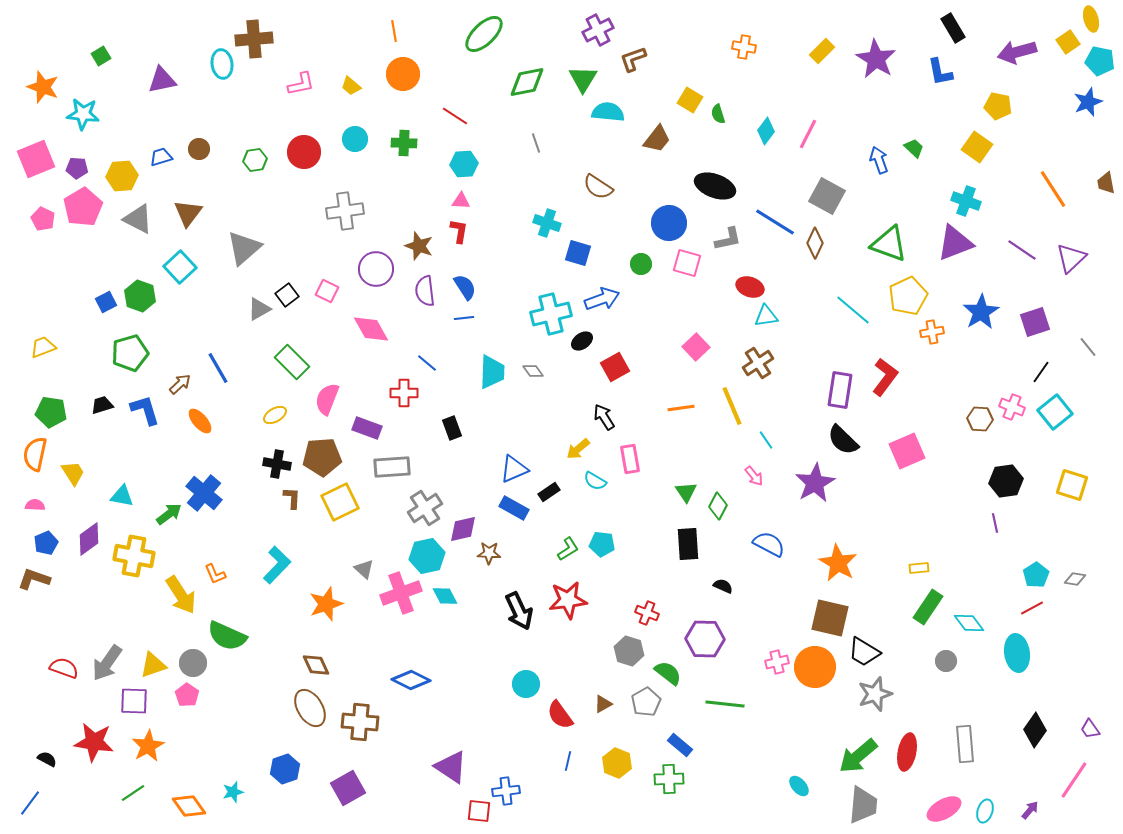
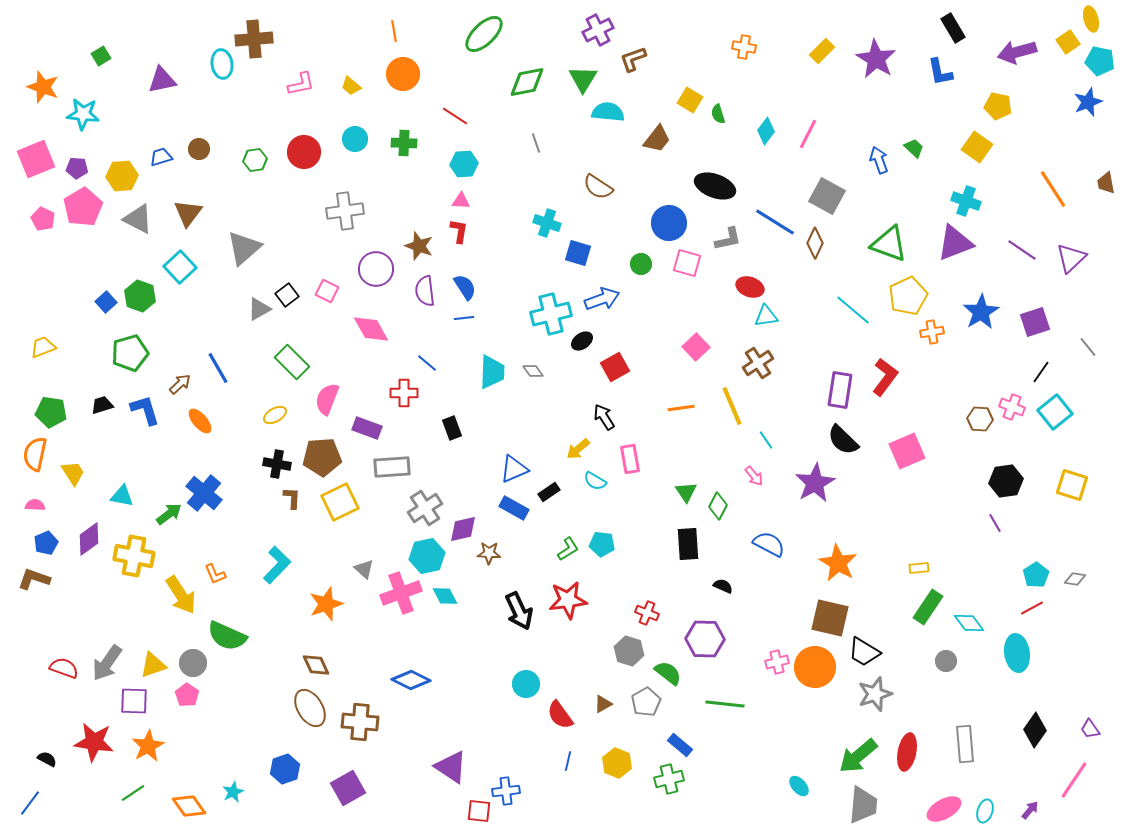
blue square at (106, 302): rotated 15 degrees counterclockwise
purple line at (995, 523): rotated 18 degrees counterclockwise
green cross at (669, 779): rotated 12 degrees counterclockwise
cyan star at (233, 792): rotated 10 degrees counterclockwise
